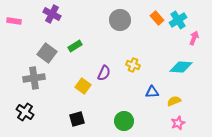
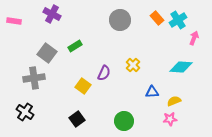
yellow cross: rotated 24 degrees clockwise
black square: rotated 21 degrees counterclockwise
pink star: moved 8 px left, 4 px up; rotated 16 degrees clockwise
